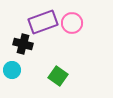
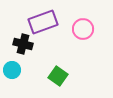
pink circle: moved 11 px right, 6 px down
